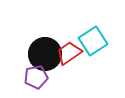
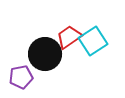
red trapezoid: moved 16 px up
purple pentagon: moved 15 px left
